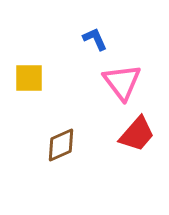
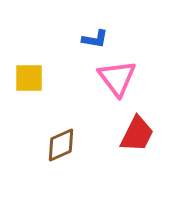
blue L-shape: rotated 124 degrees clockwise
pink triangle: moved 5 px left, 4 px up
red trapezoid: rotated 15 degrees counterclockwise
